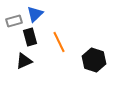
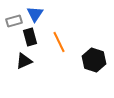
blue triangle: rotated 12 degrees counterclockwise
